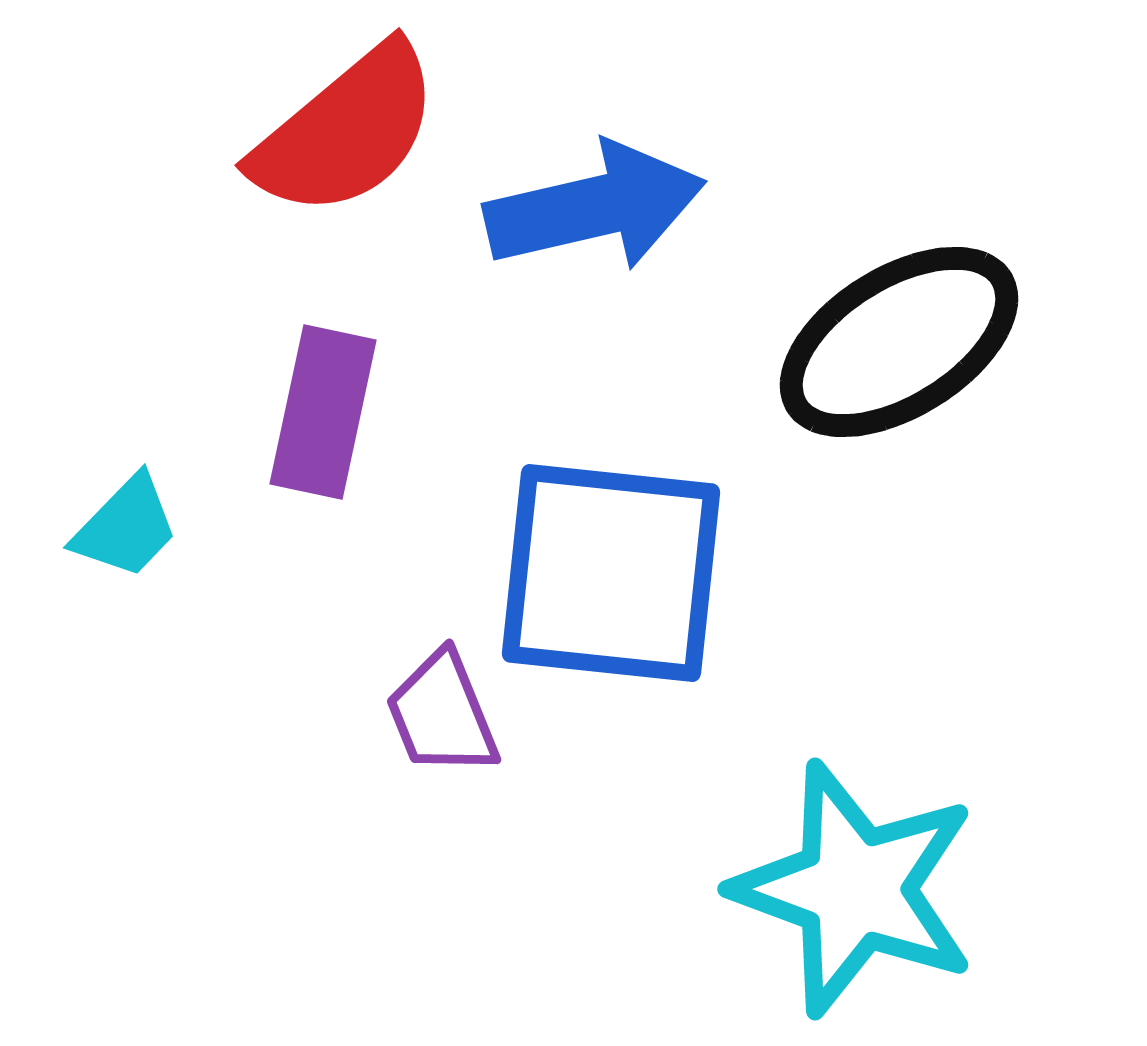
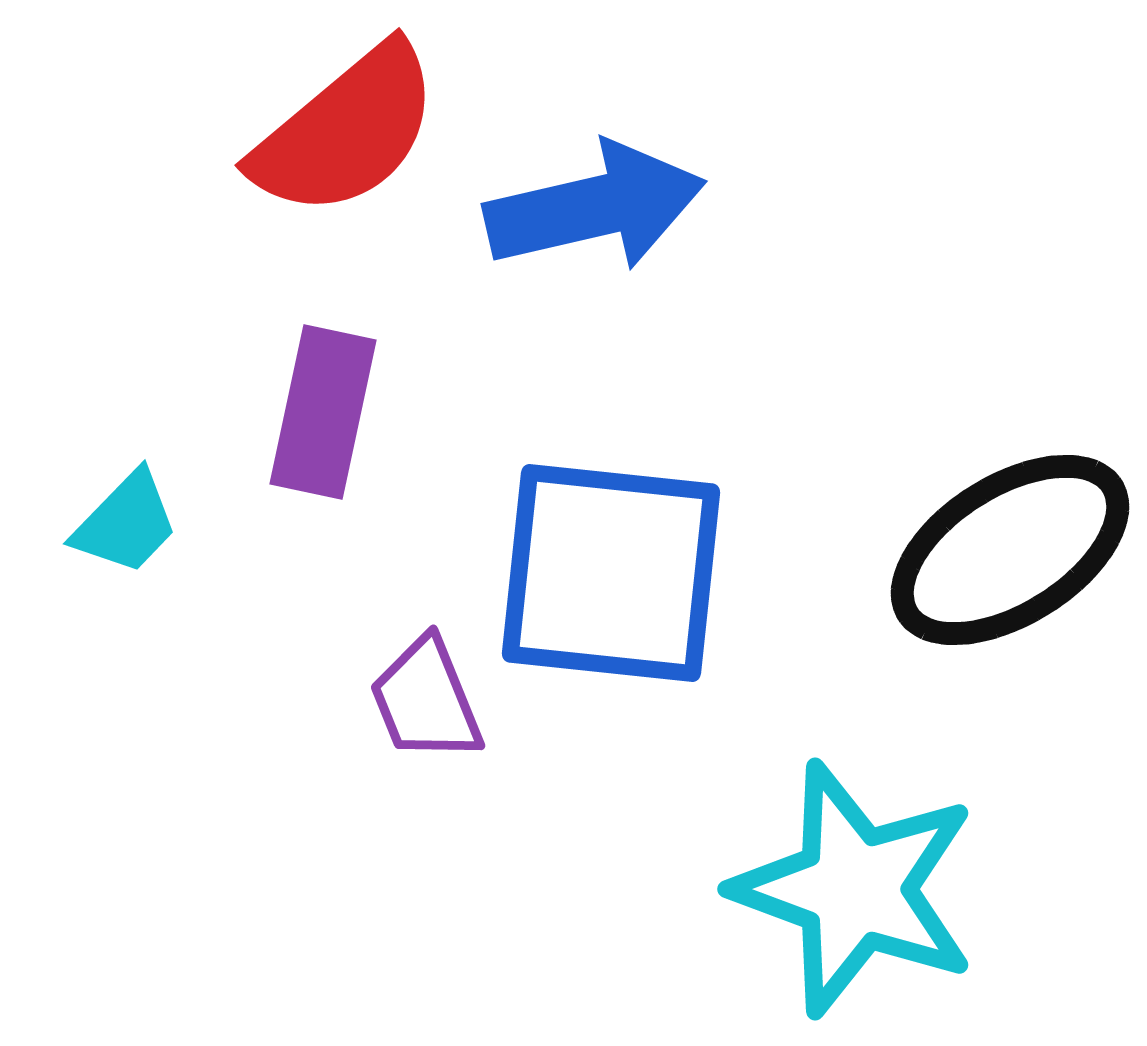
black ellipse: moved 111 px right, 208 px down
cyan trapezoid: moved 4 px up
purple trapezoid: moved 16 px left, 14 px up
